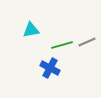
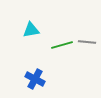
gray line: rotated 30 degrees clockwise
blue cross: moved 15 px left, 11 px down
